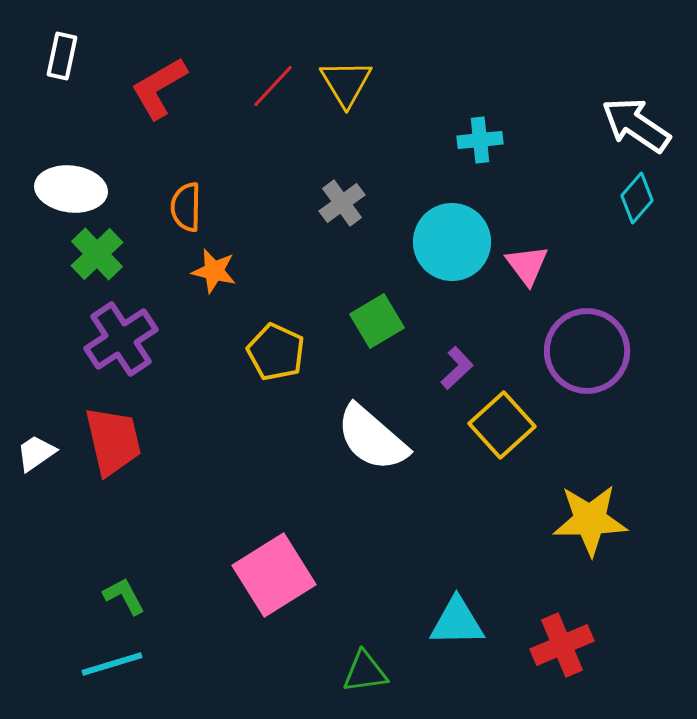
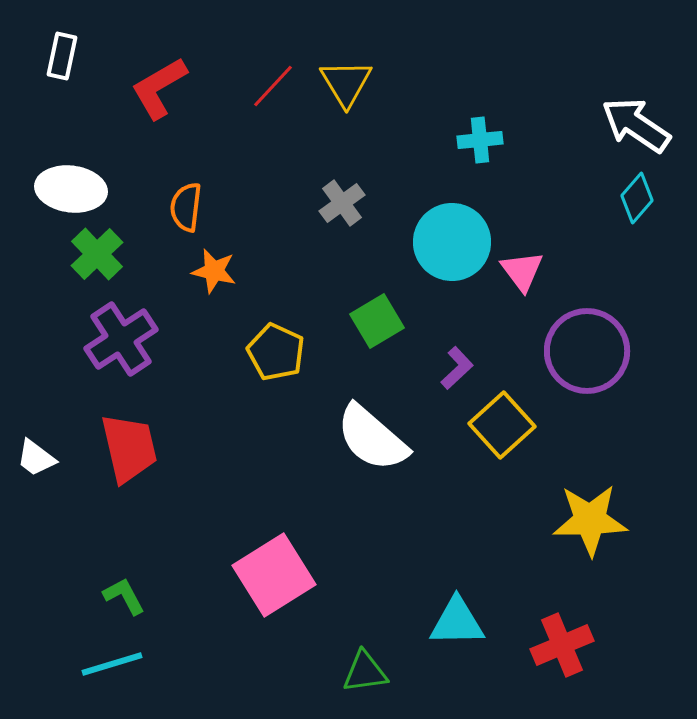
orange semicircle: rotated 6 degrees clockwise
pink triangle: moved 5 px left, 6 px down
red trapezoid: moved 16 px right, 7 px down
white trapezoid: moved 5 px down; rotated 108 degrees counterclockwise
